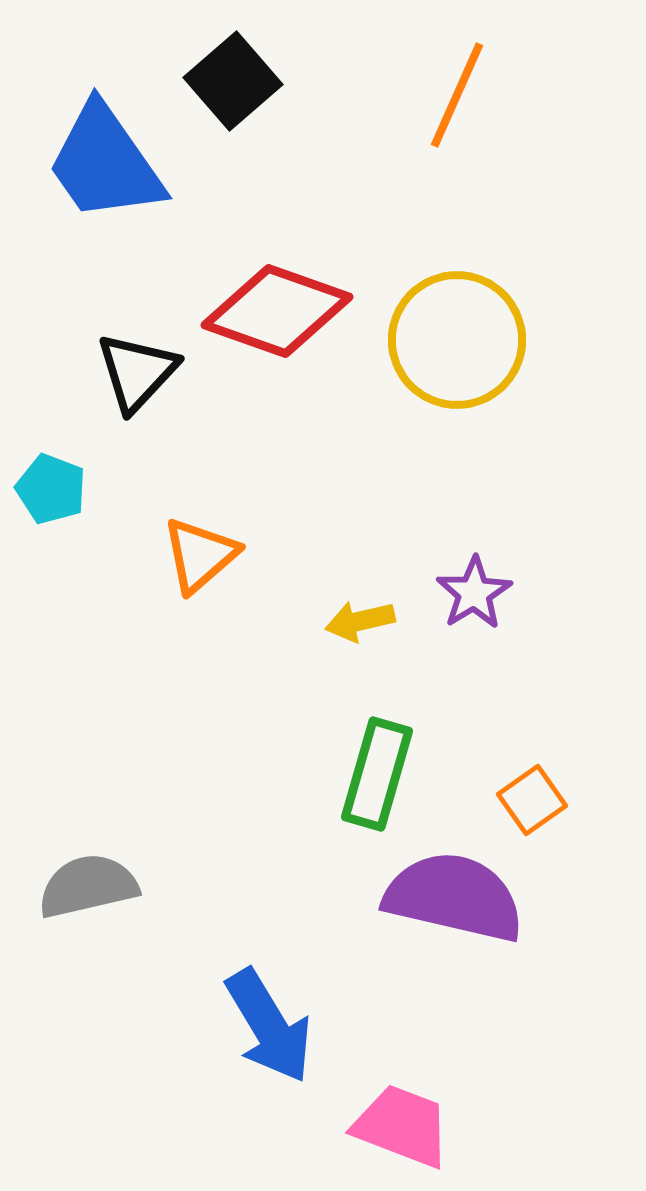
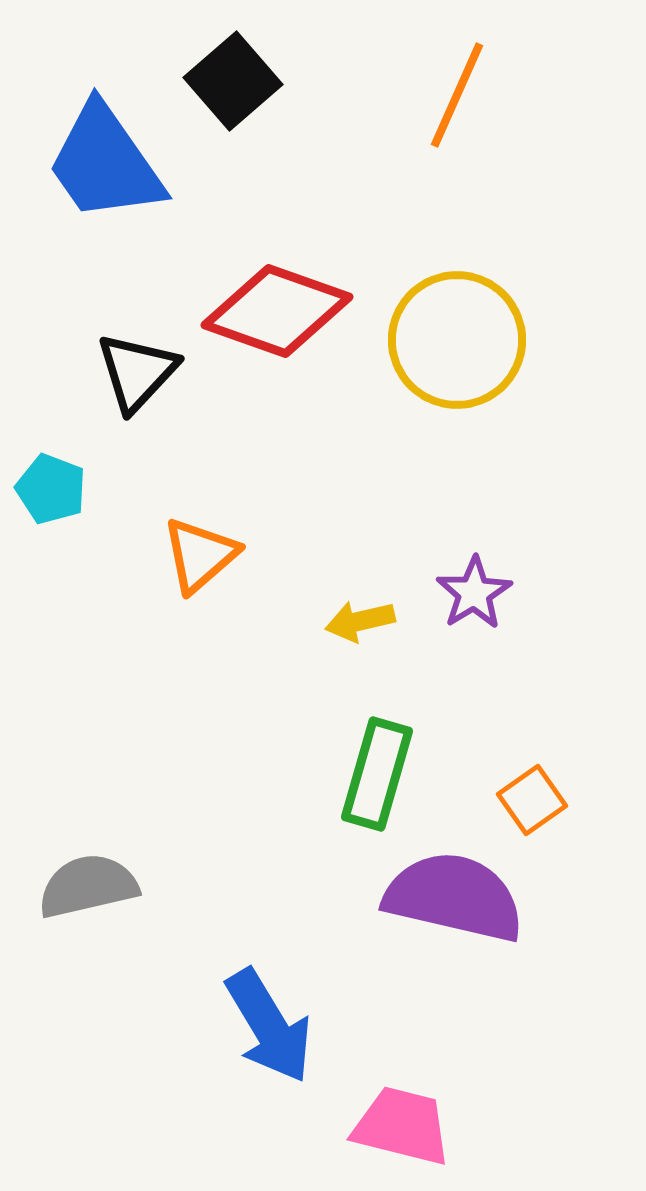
pink trapezoid: rotated 7 degrees counterclockwise
